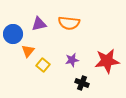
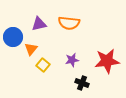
blue circle: moved 3 px down
orange triangle: moved 3 px right, 2 px up
